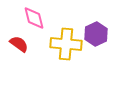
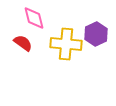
red semicircle: moved 4 px right, 1 px up
